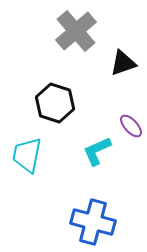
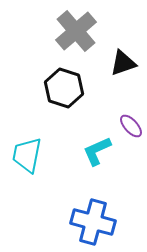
black hexagon: moved 9 px right, 15 px up
